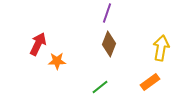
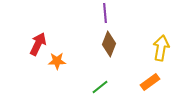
purple line: moved 2 px left; rotated 24 degrees counterclockwise
